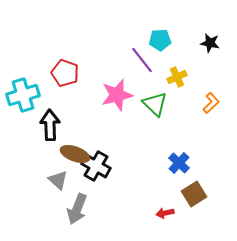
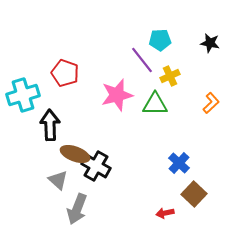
yellow cross: moved 7 px left, 1 px up
green triangle: rotated 44 degrees counterclockwise
brown square: rotated 15 degrees counterclockwise
